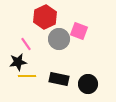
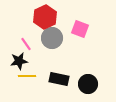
pink square: moved 1 px right, 2 px up
gray circle: moved 7 px left, 1 px up
black star: moved 1 px right, 1 px up
